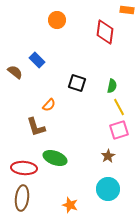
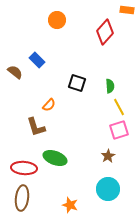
red diamond: rotated 35 degrees clockwise
green semicircle: moved 2 px left; rotated 16 degrees counterclockwise
